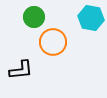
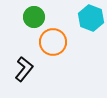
cyan hexagon: rotated 10 degrees clockwise
black L-shape: moved 3 px right, 1 px up; rotated 45 degrees counterclockwise
